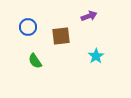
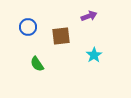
cyan star: moved 2 px left, 1 px up
green semicircle: moved 2 px right, 3 px down
